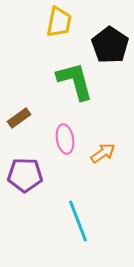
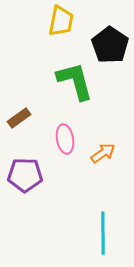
yellow trapezoid: moved 2 px right, 1 px up
cyan line: moved 25 px right, 12 px down; rotated 21 degrees clockwise
